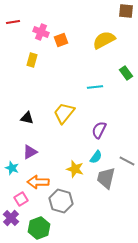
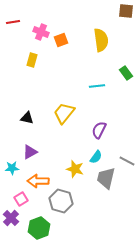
yellow semicircle: moved 3 px left; rotated 110 degrees clockwise
cyan line: moved 2 px right, 1 px up
cyan star: rotated 24 degrees counterclockwise
orange arrow: moved 1 px up
